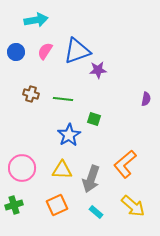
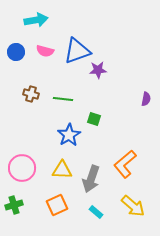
pink semicircle: rotated 108 degrees counterclockwise
